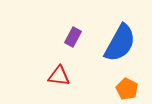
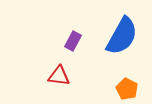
purple rectangle: moved 4 px down
blue semicircle: moved 2 px right, 7 px up
